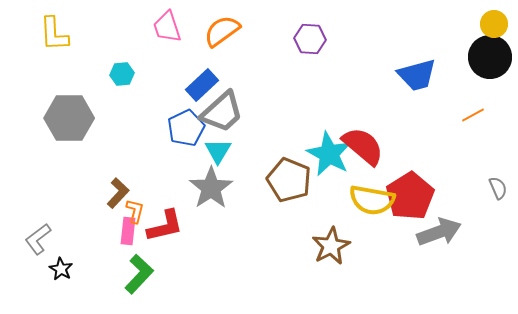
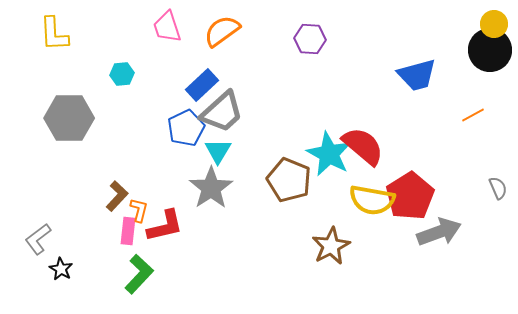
black circle: moved 7 px up
brown L-shape: moved 1 px left, 3 px down
orange L-shape: moved 4 px right, 1 px up
